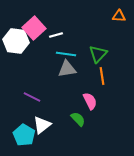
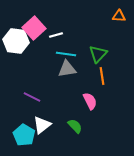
green semicircle: moved 3 px left, 7 px down
